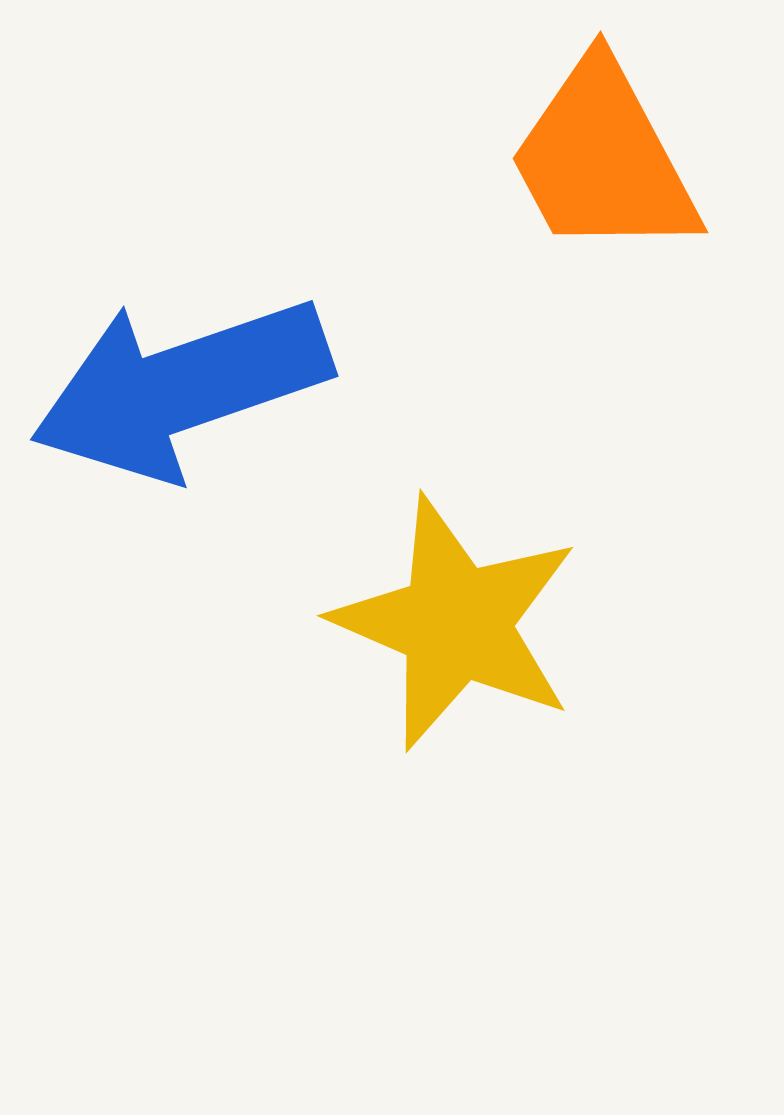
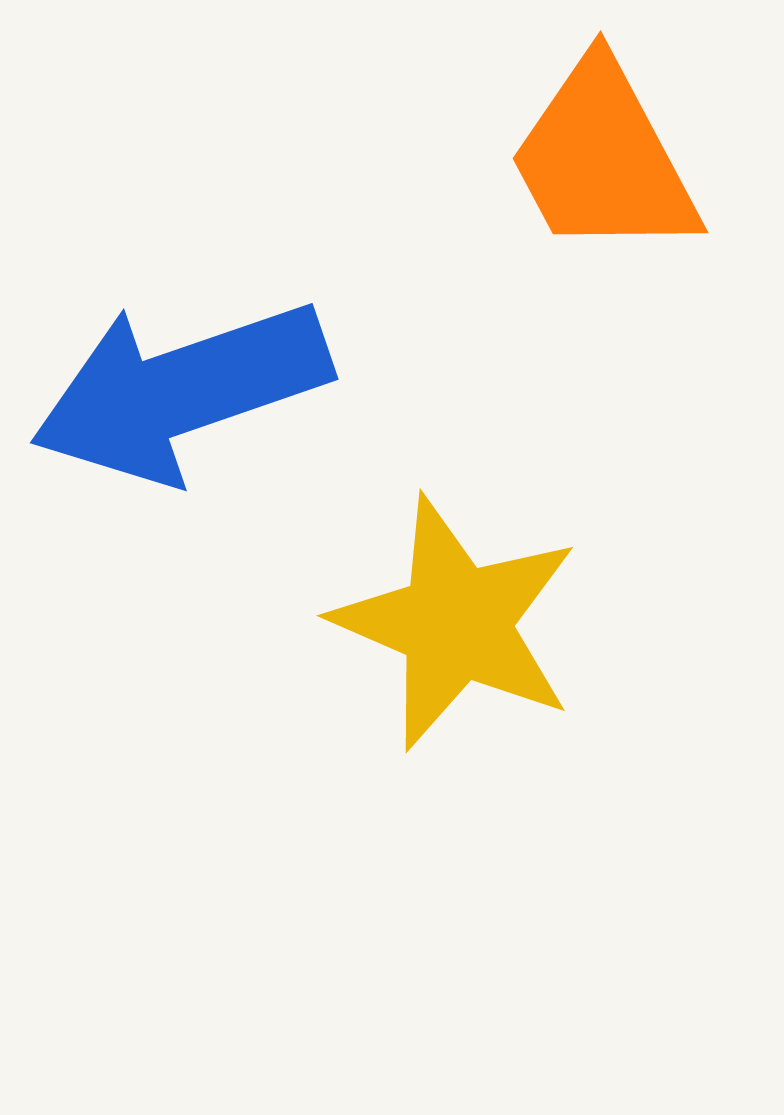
blue arrow: moved 3 px down
